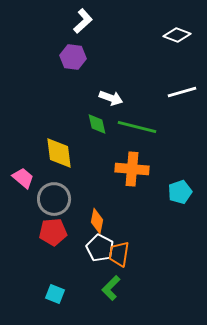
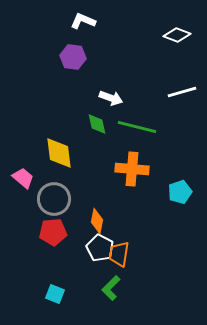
white L-shape: rotated 115 degrees counterclockwise
